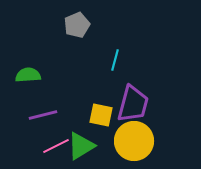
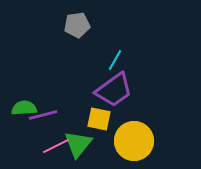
gray pentagon: rotated 15 degrees clockwise
cyan line: rotated 15 degrees clockwise
green semicircle: moved 4 px left, 33 px down
purple trapezoid: moved 19 px left, 14 px up; rotated 39 degrees clockwise
yellow square: moved 2 px left, 4 px down
green triangle: moved 3 px left, 2 px up; rotated 20 degrees counterclockwise
